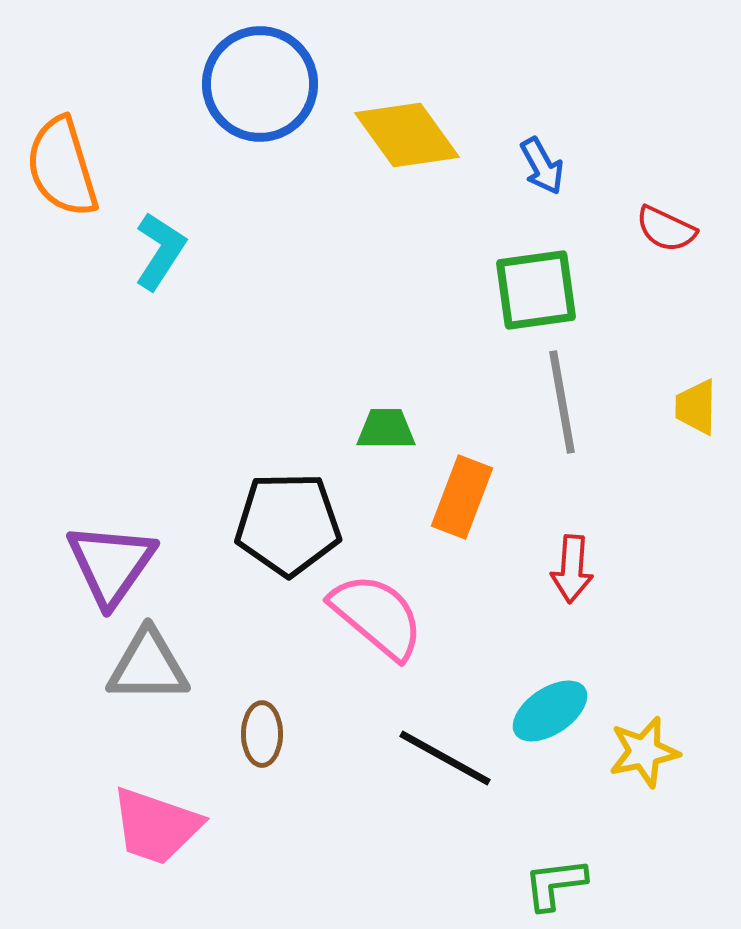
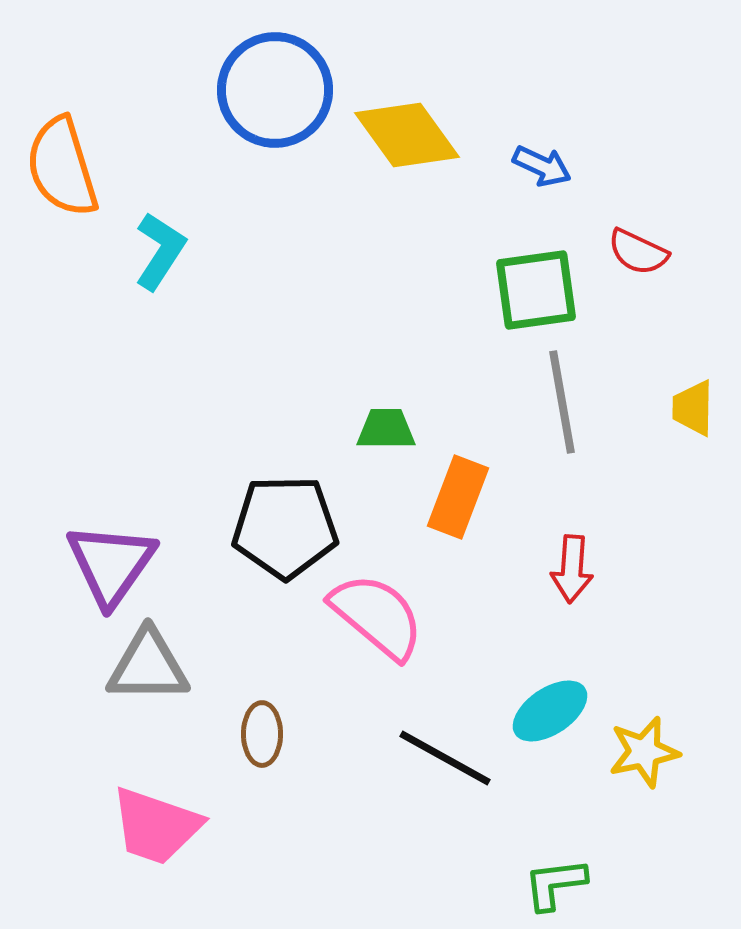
blue circle: moved 15 px right, 6 px down
blue arrow: rotated 36 degrees counterclockwise
red semicircle: moved 28 px left, 23 px down
yellow trapezoid: moved 3 px left, 1 px down
orange rectangle: moved 4 px left
black pentagon: moved 3 px left, 3 px down
